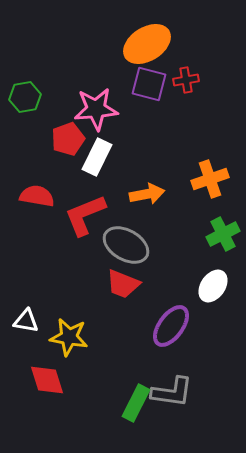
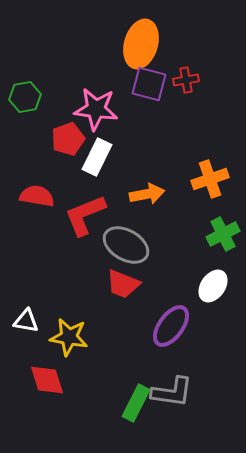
orange ellipse: moved 6 px left; rotated 42 degrees counterclockwise
pink star: rotated 12 degrees clockwise
